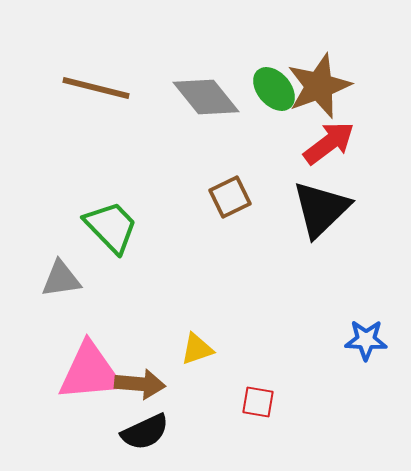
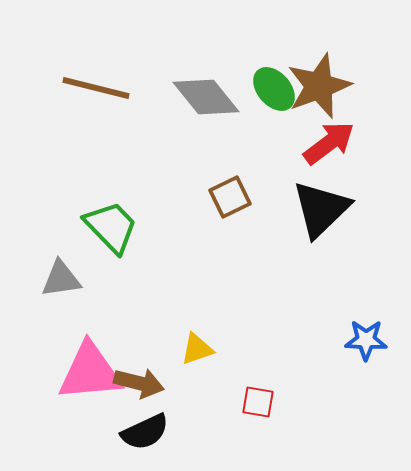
brown arrow: moved 1 px left, 1 px up; rotated 9 degrees clockwise
